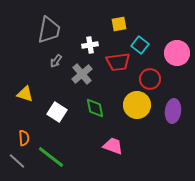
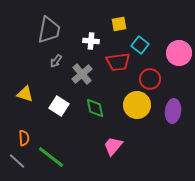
white cross: moved 1 px right, 4 px up; rotated 14 degrees clockwise
pink circle: moved 2 px right
white square: moved 2 px right, 6 px up
pink trapezoid: rotated 70 degrees counterclockwise
